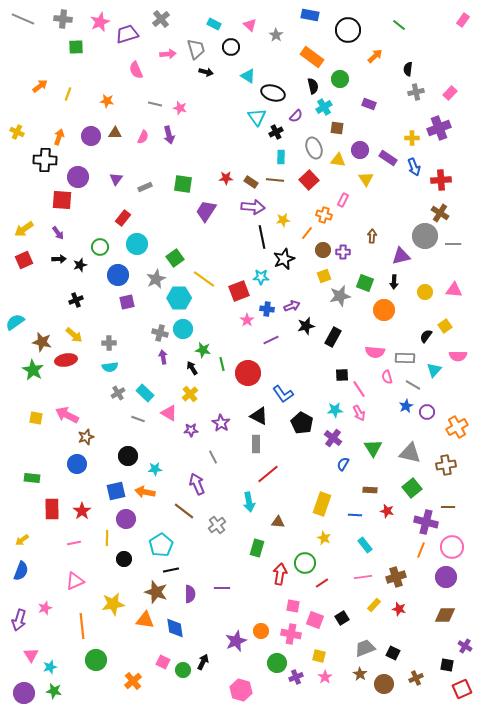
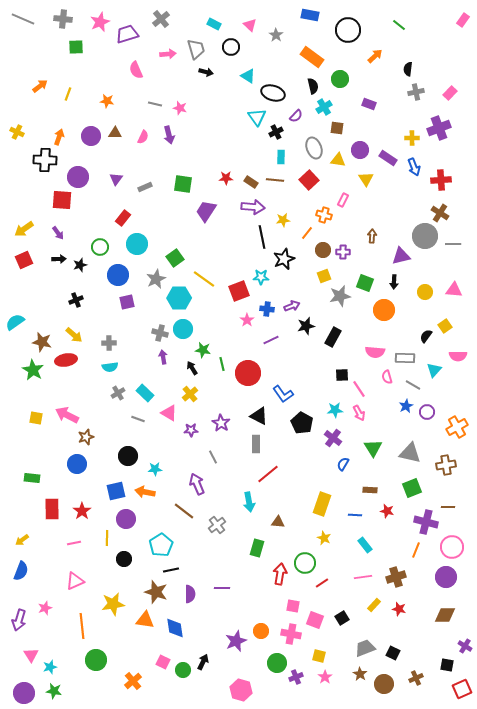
green square at (412, 488): rotated 18 degrees clockwise
orange line at (421, 550): moved 5 px left
